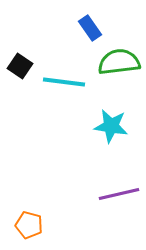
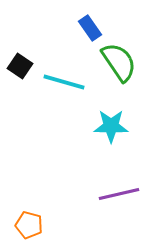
green semicircle: rotated 63 degrees clockwise
cyan line: rotated 9 degrees clockwise
cyan star: rotated 8 degrees counterclockwise
